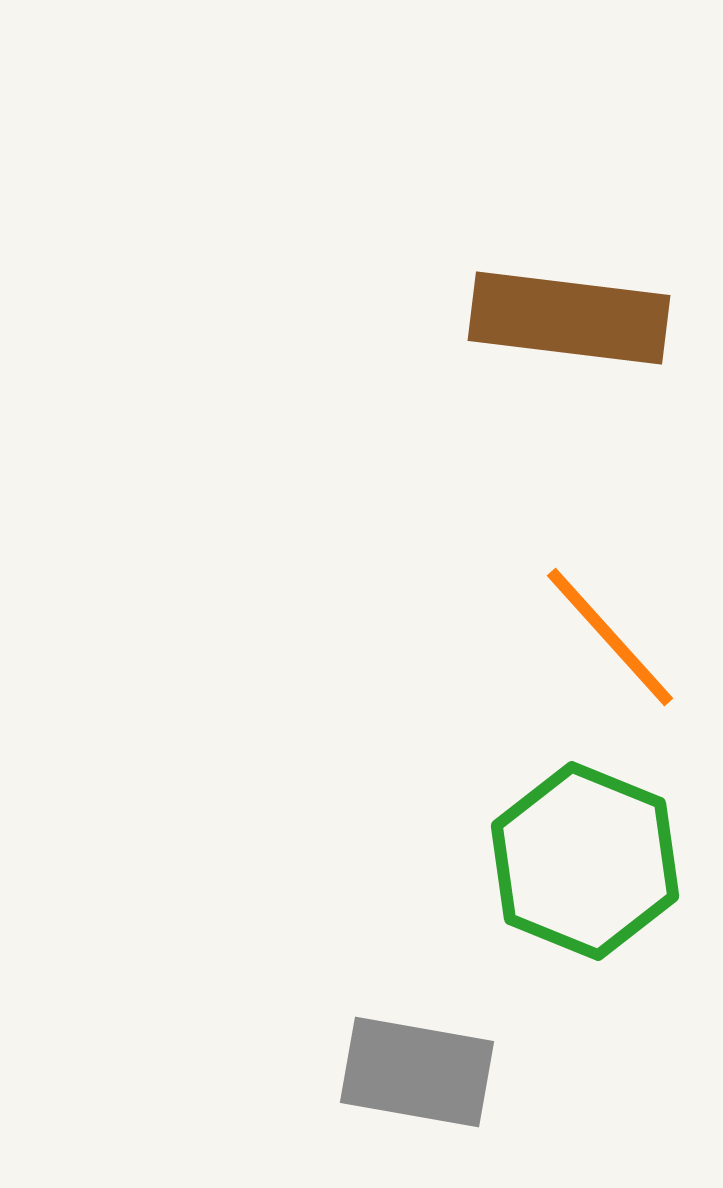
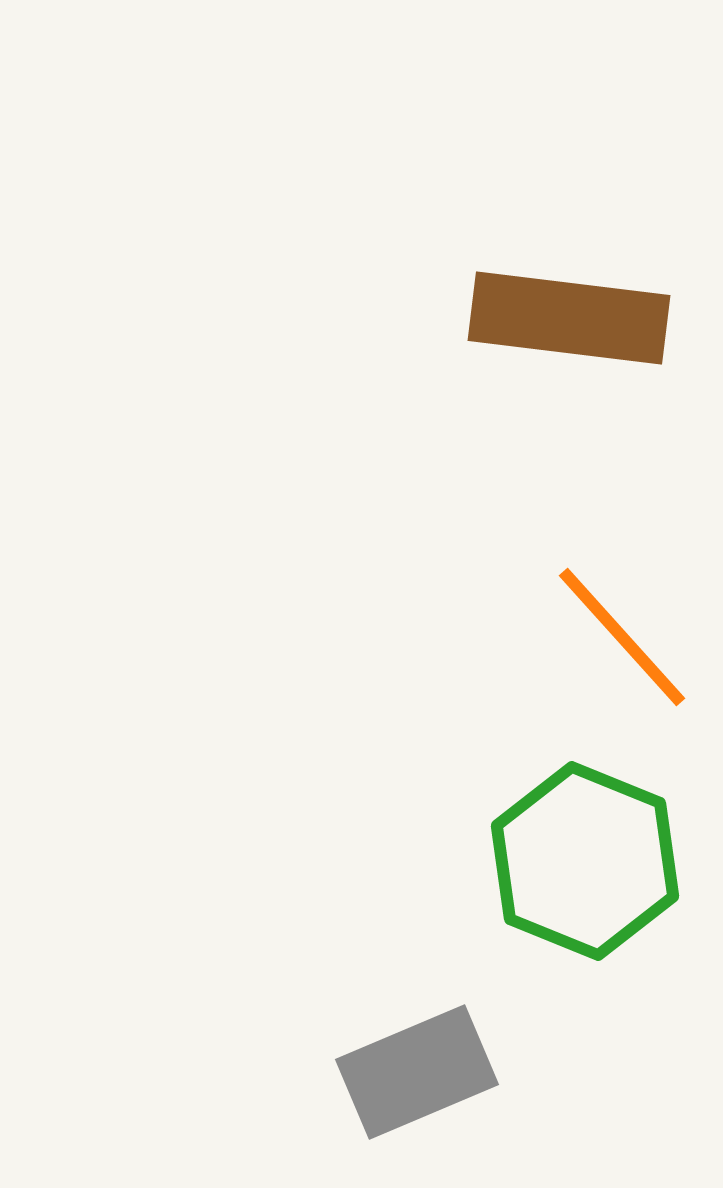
orange line: moved 12 px right
gray rectangle: rotated 33 degrees counterclockwise
